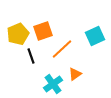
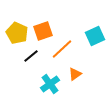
yellow pentagon: moved 1 px left, 1 px up; rotated 25 degrees counterclockwise
black line: rotated 70 degrees clockwise
cyan cross: moved 3 px left
